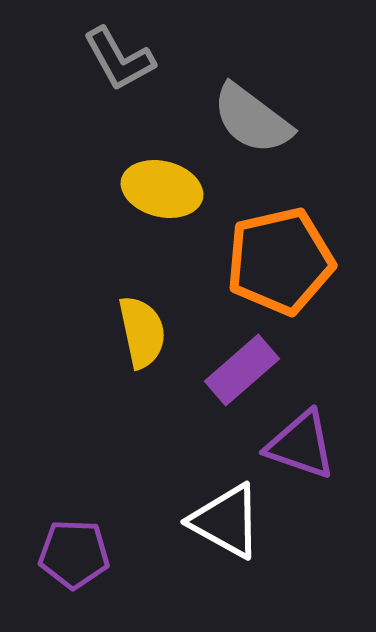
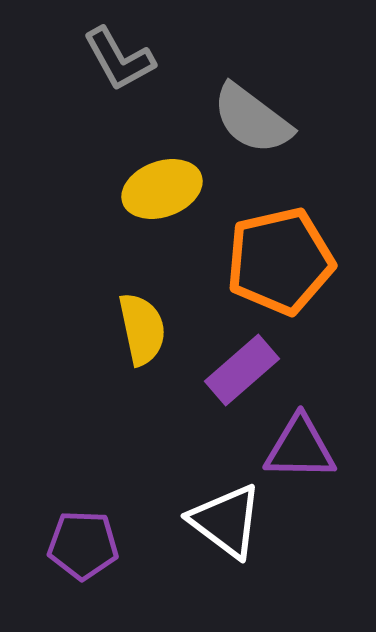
yellow ellipse: rotated 34 degrees counterclockwise
yellow semicircle: moved 3 px up
purple triangle: moved 1 px left, 3 px down; rotated 18 degrees counterclockwise
white triangle: rotated 8 degrees clockwise
purple pentagon: moved 9 px right, 9 px up
